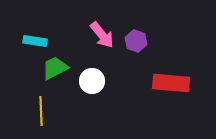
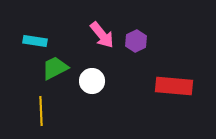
purple hexagon: rotated 15 degrees clockwise
red rectangle: moved 3 px right, 3 px down
